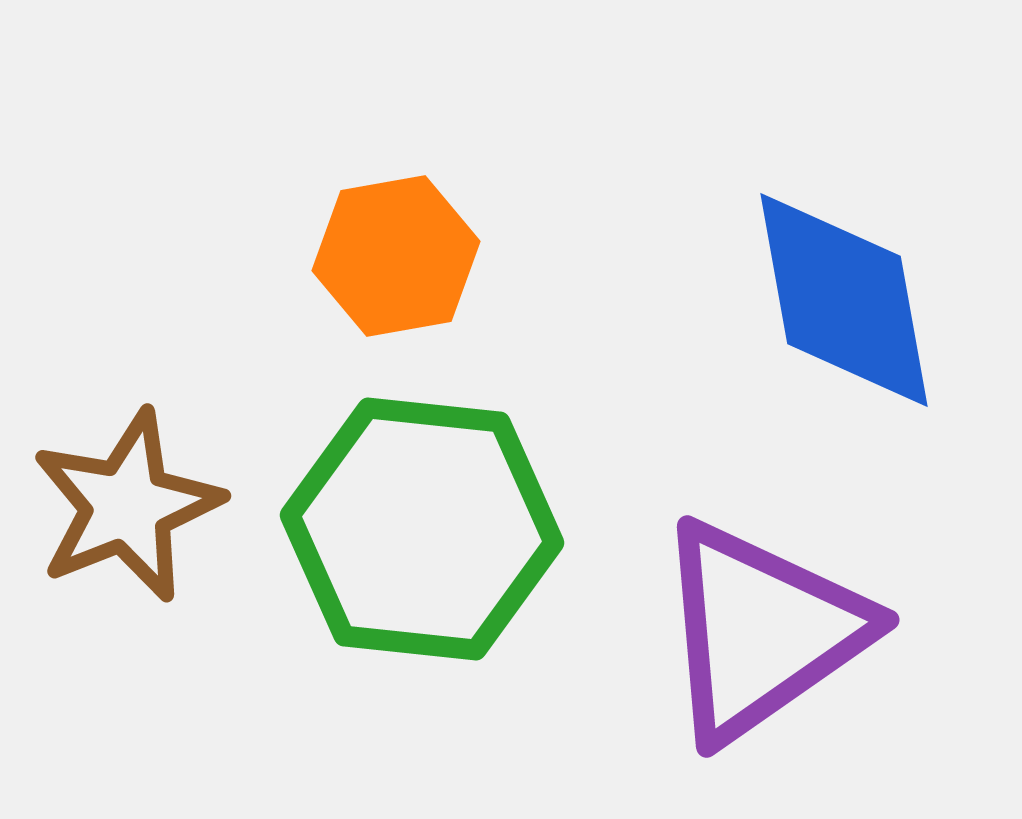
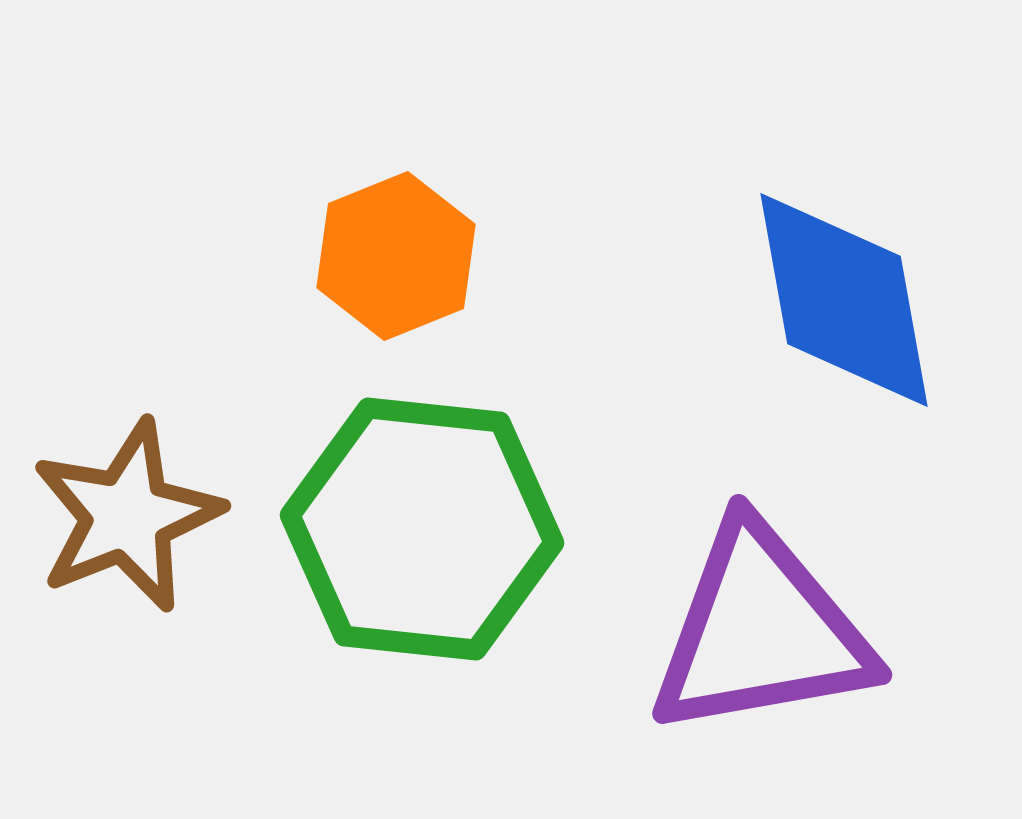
orange hexagon: rotated 12 degrees counterclockwise
brown star: moved 10 px down
purple triangle: rotated 25 degrees clockwise
